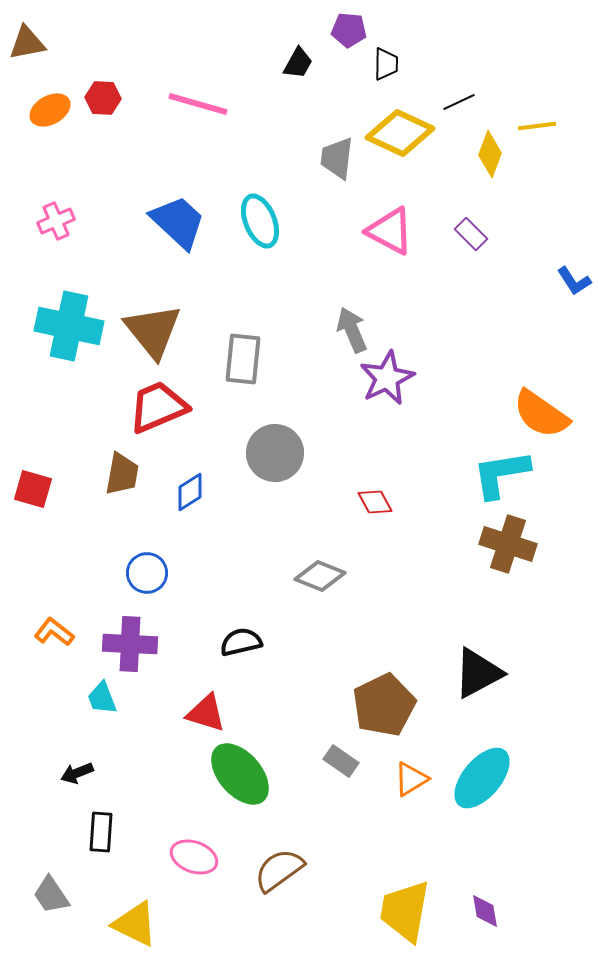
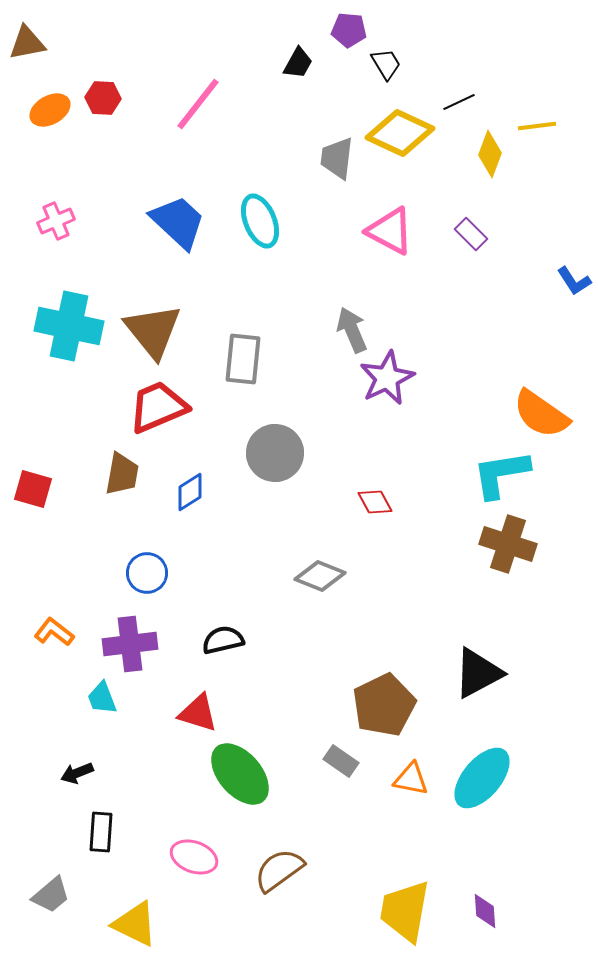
black trapezoid at (386, 64): rotated 32 degrees counterclockwise
pink line at (198, 104): rotated 68 degrees counterclockwise
black semicircle at (241, 642): moved 18 px left, 2 px up
purple cross at (130, 644): rotated 10 degrees counterclockwise
red triangle at (206, 713): moved 8 px left
orange triangle at (411, 779): rotated 42 degrees clockwise
gray trapezoid at (51, 895): rotated 96 degrees counterclockwise
purple diamond at (485, 911): rotated 6 degrees clockwise
